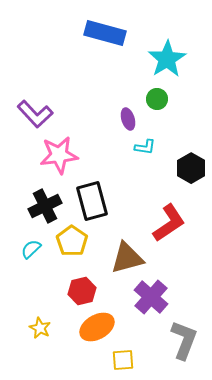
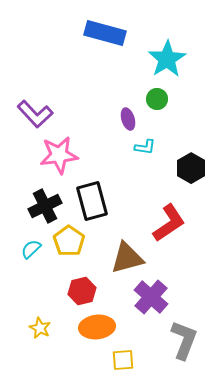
yellow pentagon: moved 3 px left
orange ellipse: rotated 24 degrees clockwise
